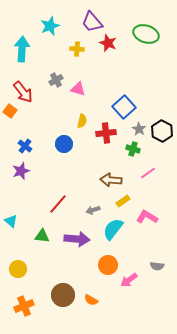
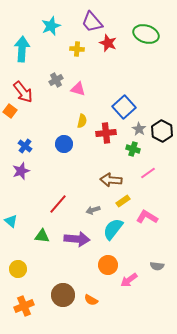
cyan star: moved 1 px right
